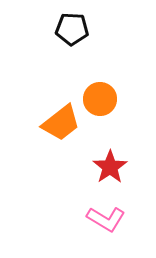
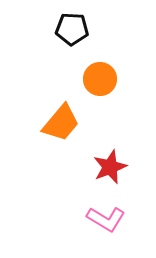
orange circle: moved 20 px up
orange trapezoid: rotated 12 degrees counterclockwise
red star: rotated 12 degrees clockwise
